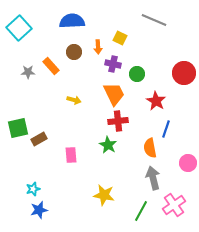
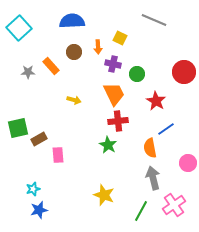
red circle: moved 1 px up
blue line: rotated 36 degrees clockwise
pink rectangle: moved 13 px left
yellow star: rotated 10 degrees clockwise
